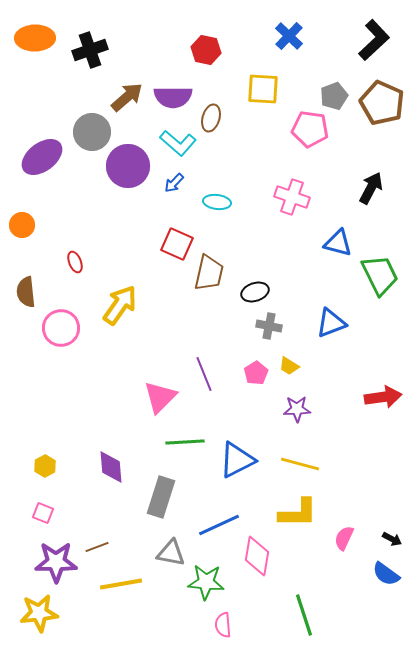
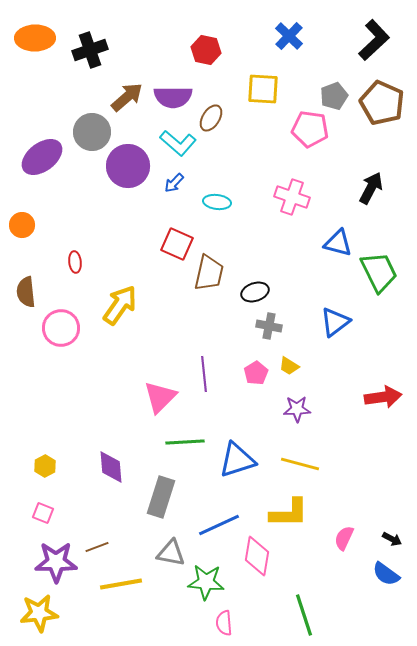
brown ellipse at (211, 118): rotated 16 degrees clockwise
red ellipse at (75, 262): rotated 15 degrees clockwise
green trapezoid at (380, 275): moved 1 px left, 3 px up
blue triangle at (331, 323): moved 4 px right, 1 px up; rotated 16 degrees counterclockwise
purple line at (204, 374): rotated 16 degrees clockwise
blue triangle at (237, 460): rotated 9 degrees clockwise
yellow L-shape at (298, 513): moved 9 px left
pink semicircle at (223, 625): moved 1 px right, 2 px up
